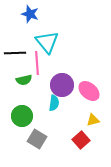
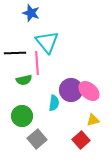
blue star: moved 1 px right, 1 px up
purple circle: moved 9 px right, 5 px down
gray square: rotated 18 degrees clockwise
